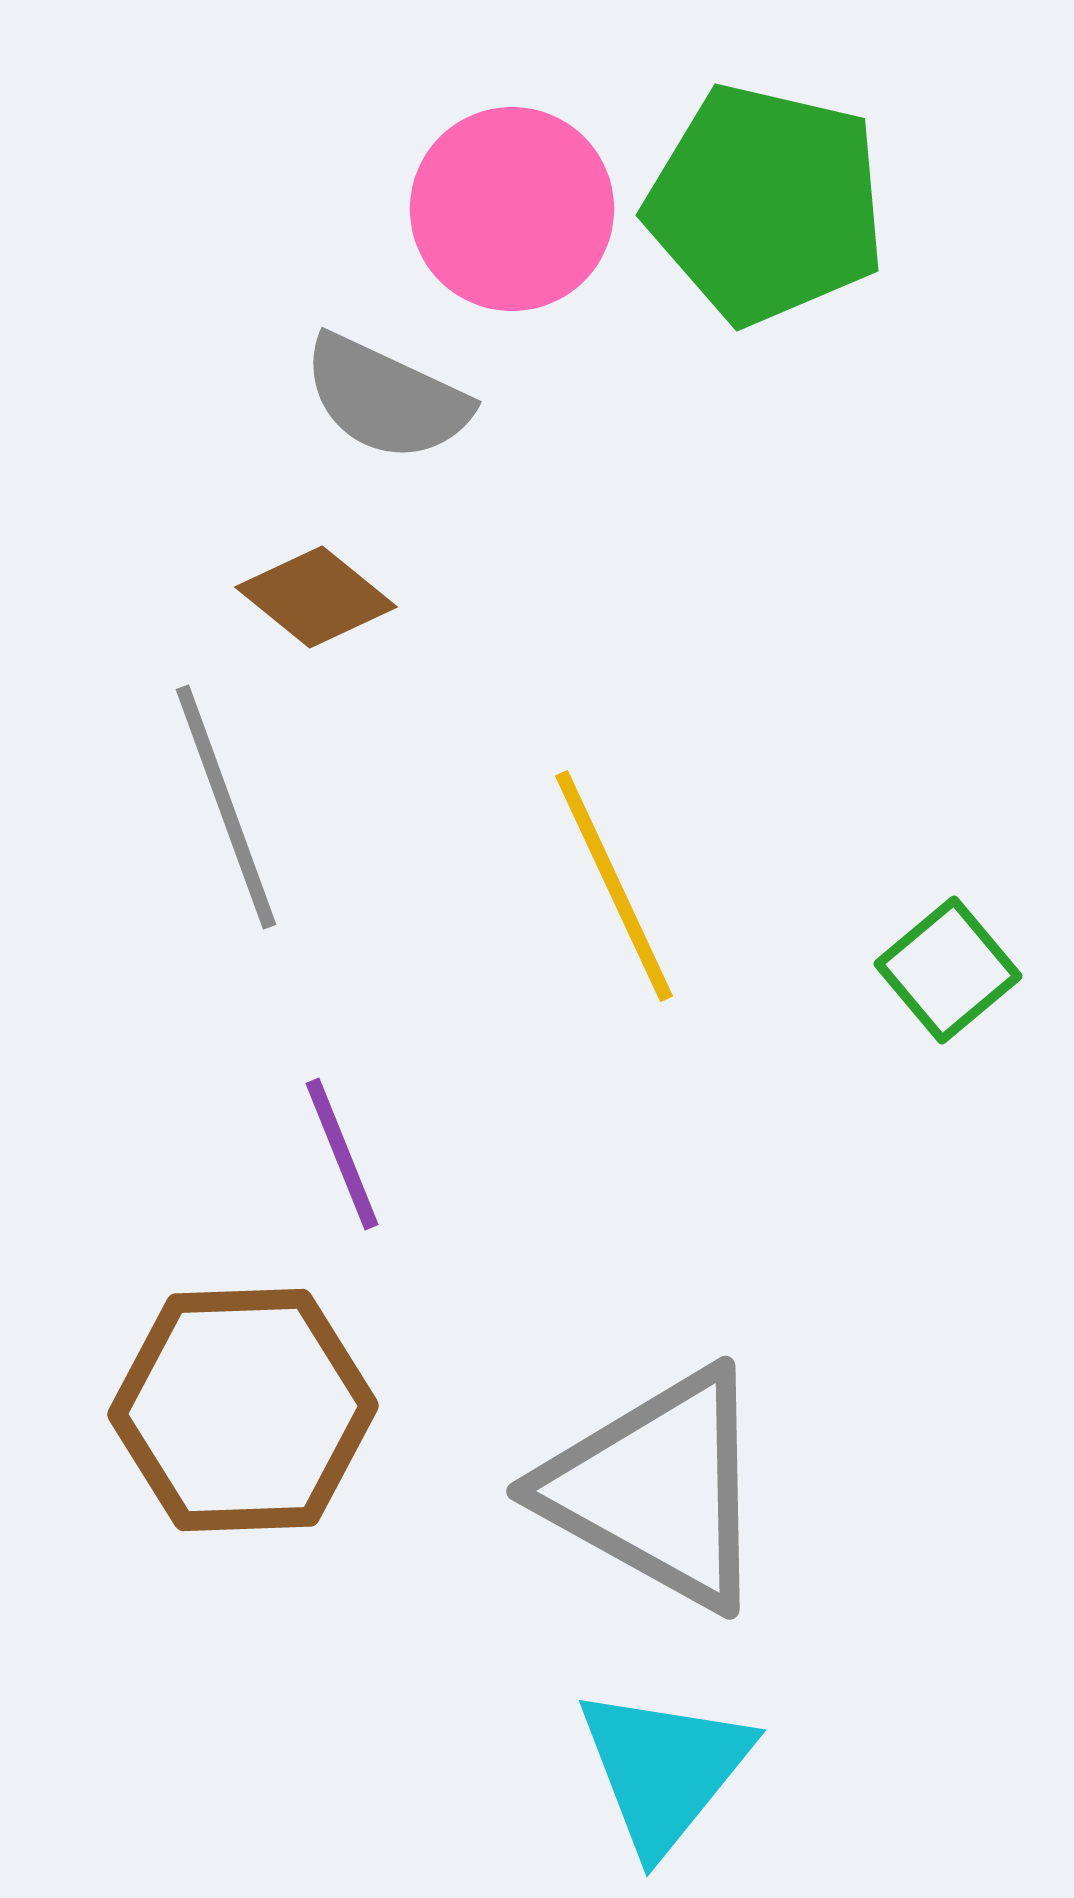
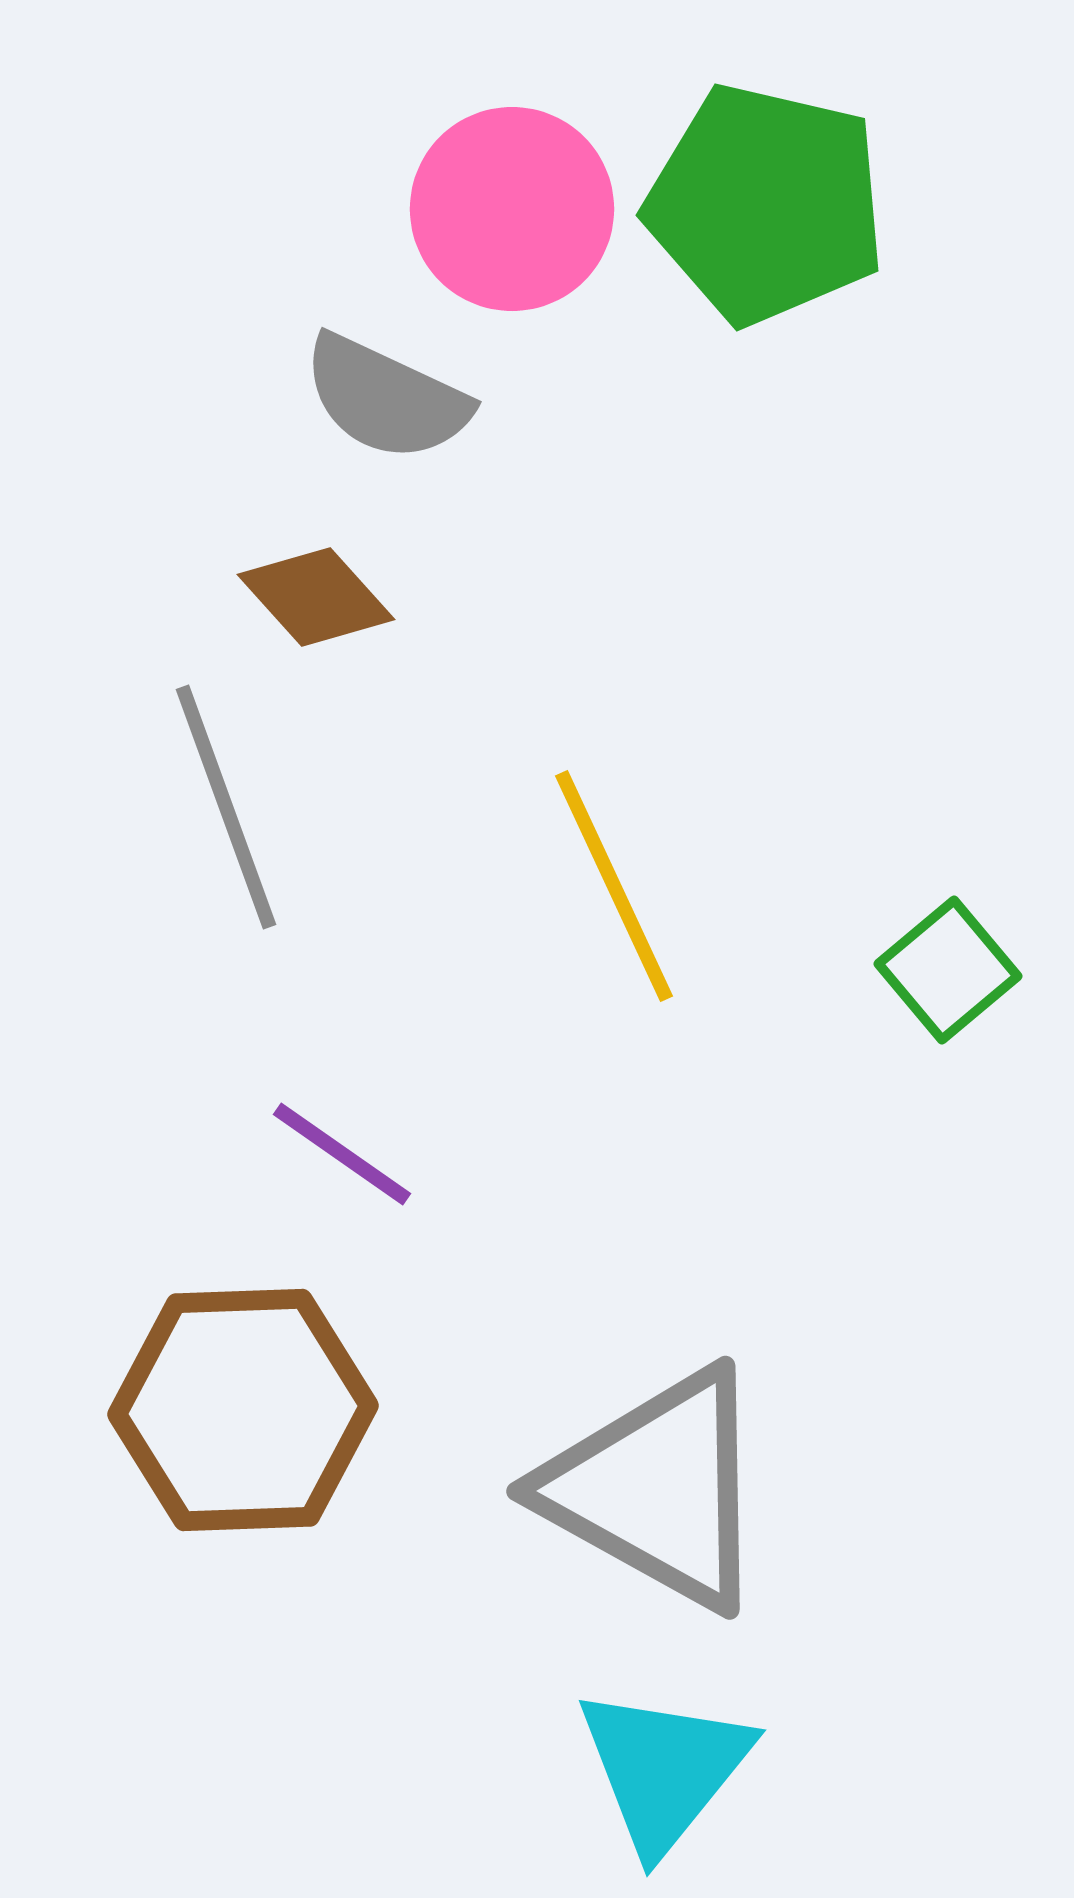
brown diamond: rotated 9 degrees clockwise
purple line: rotated 33 degrees counterclockwise
